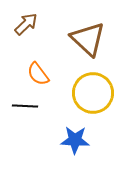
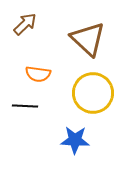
brown arrow: moved 1 px left
orange semicircle: rotated 45 degrees counterclockwise
